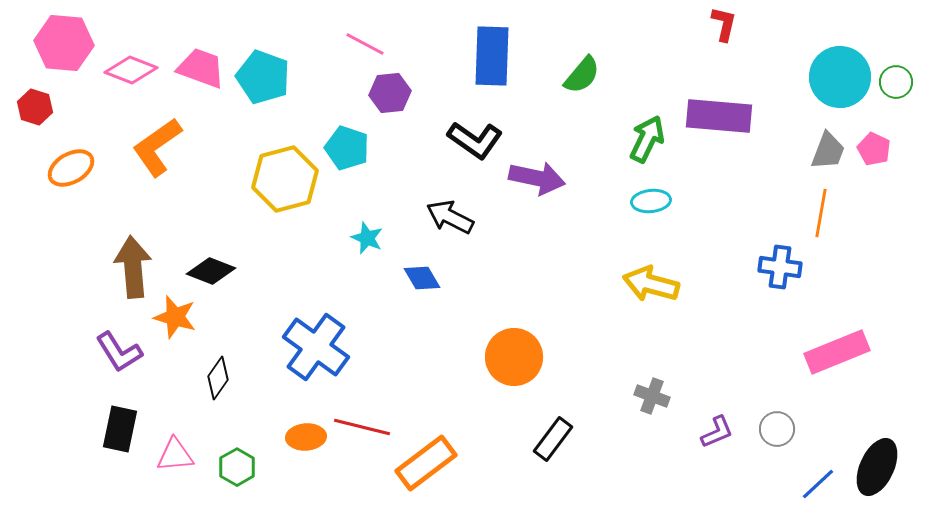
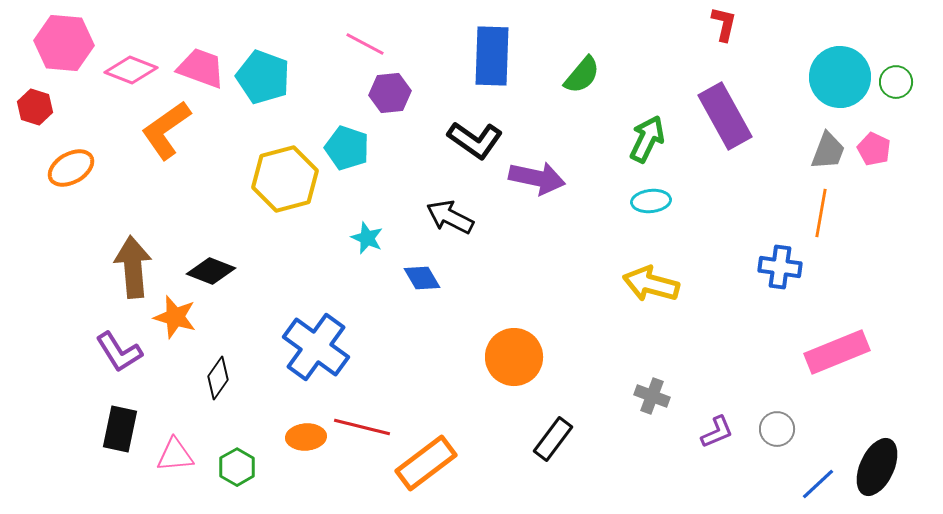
purple rectangle at (719, 116): moved 6 px right; rotated 56 degrees clockwise
orange L-shape at (157, 147): moved 9 px right, 17 px up
